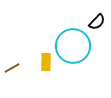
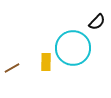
cyan circle: moved 2 px down
